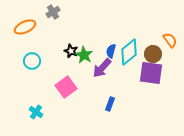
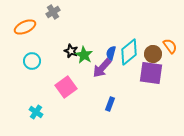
orange semicircle: moved 6 px down
blue semicircle: moved 2 px down
